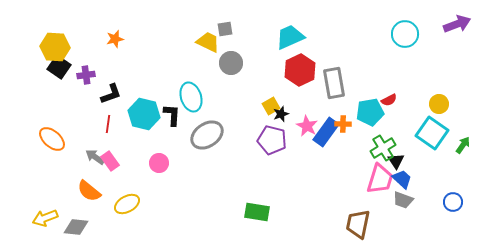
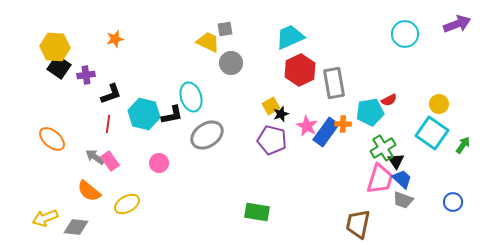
black L-shape at (172, 115): rotated 75 degrees clockwise
